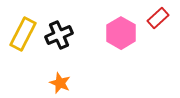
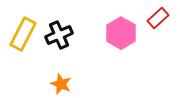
orange star: moved 1 px right, 1 px down
